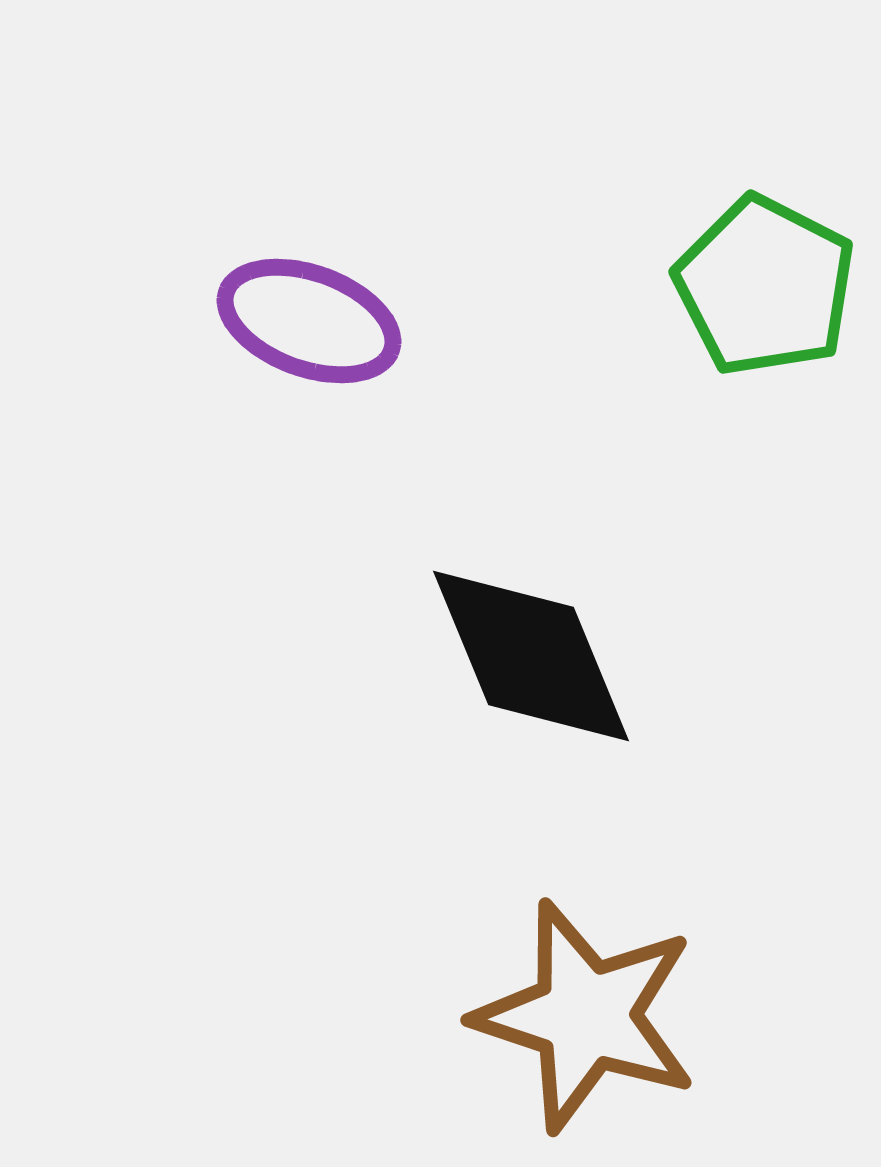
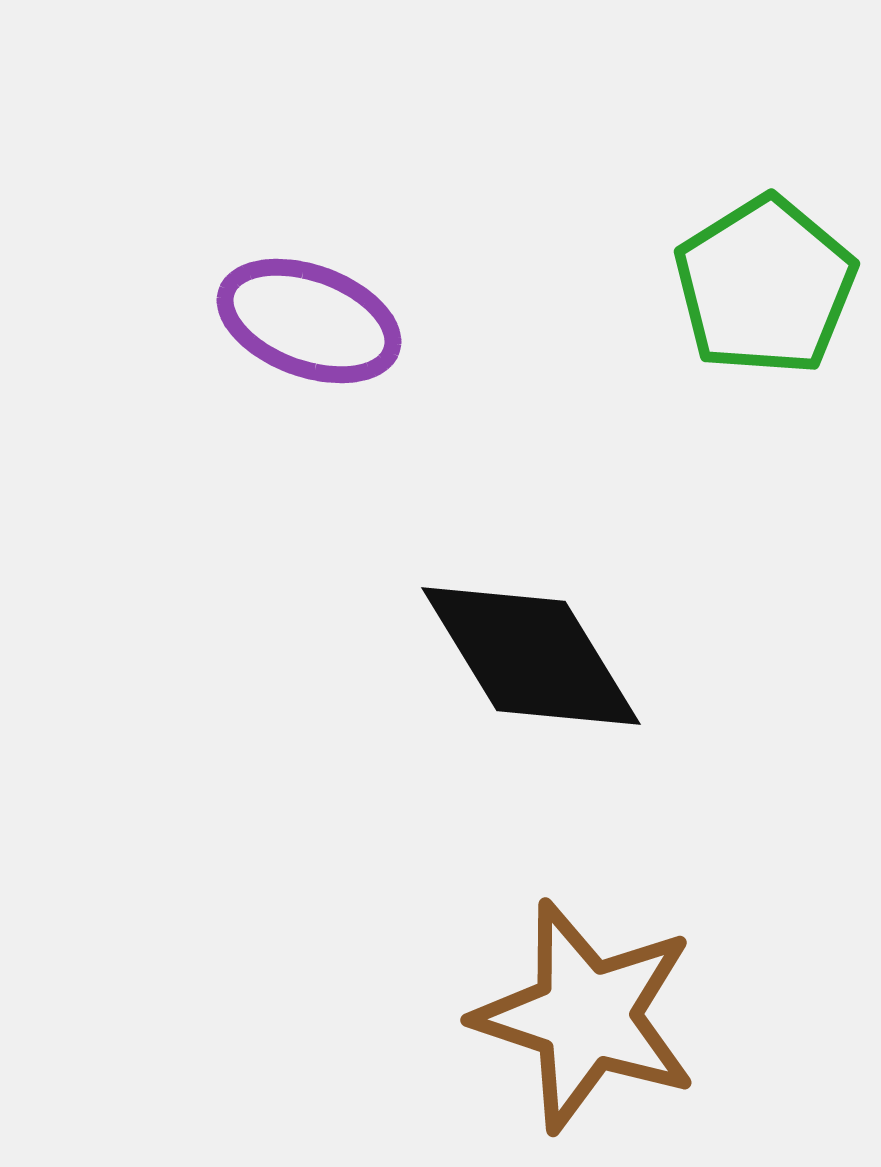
green pentagon: rotated 13 degrees clockwise
black diamond: rotated 9 degrees counterclockwise
